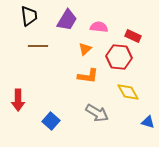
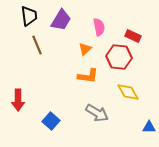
purple trapezoid: moved 6 px left
pink semicircle: rotated 72 degrees clockwise
brown line: moved 1 px left, 1 px up; rotated 66 degrees clockwise
blue triangle: moved 1 px right, 5 px down; rotated 16 degrees counterclockwise
